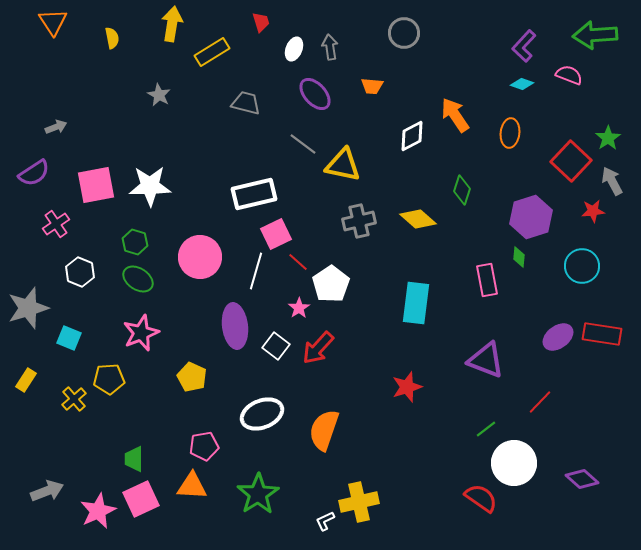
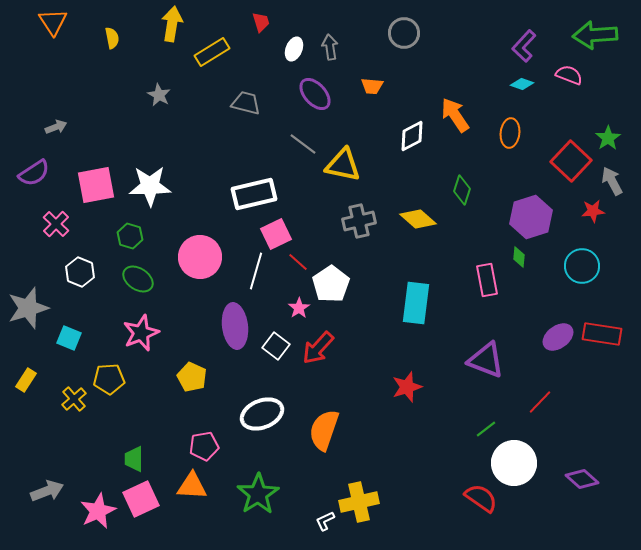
pink cross at (56, 224): rotated 12 degrees counterclockwise
green hexagon at (135, 242): moved 5 px left, 6 px up
